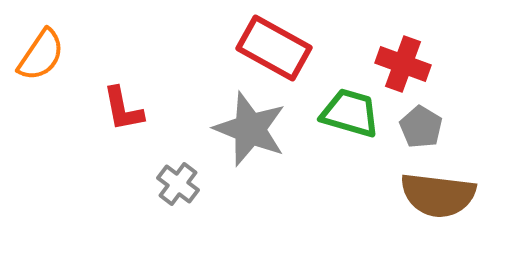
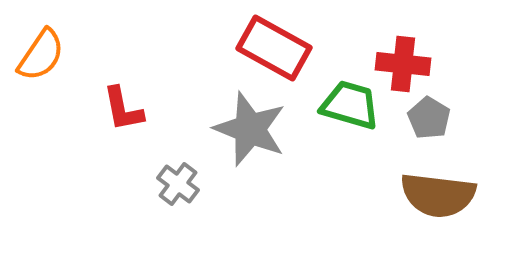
red cross: rotated 14 degrees counterclockwise
green trapezoid: moved 8 px up
gray pentagon: moved 8 px right, 9 px up
